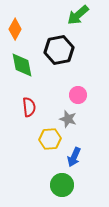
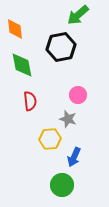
orange diamond: rotated 35 degrees counterclockwise
black hexagon: moved 2 px right, 3 px up
red semicircle: moved 1 px right, 6 px up
